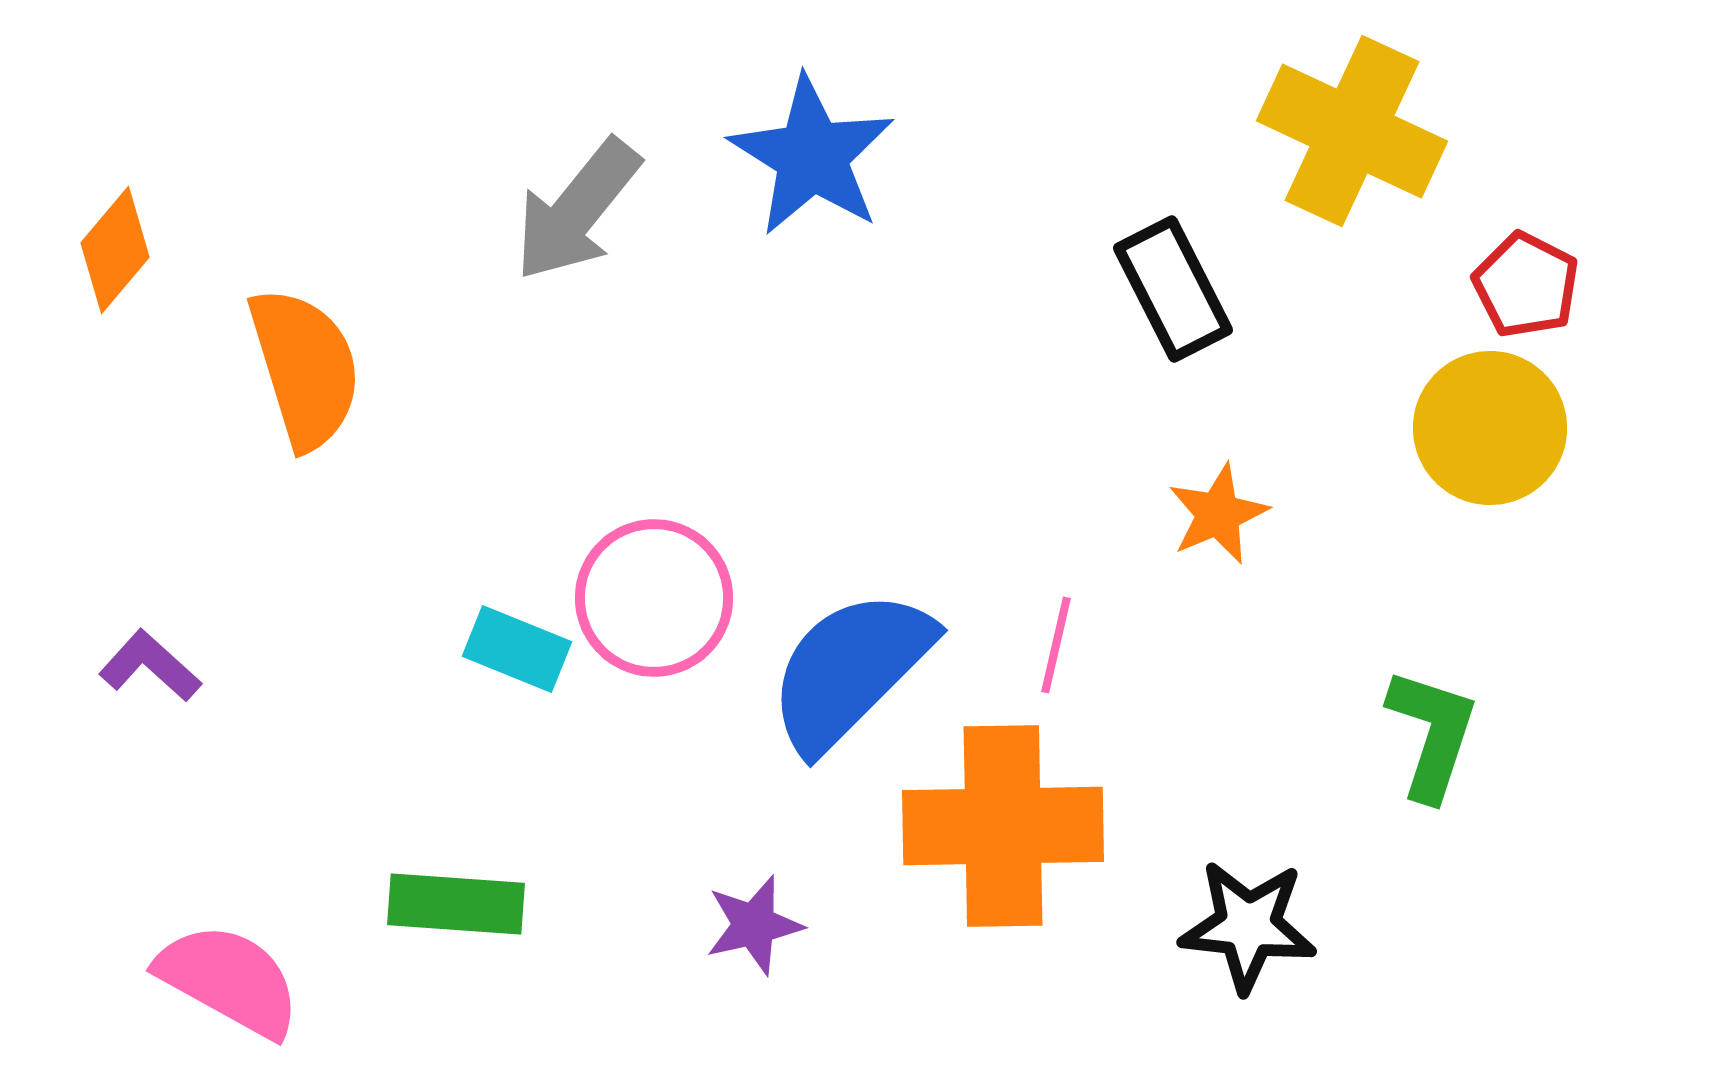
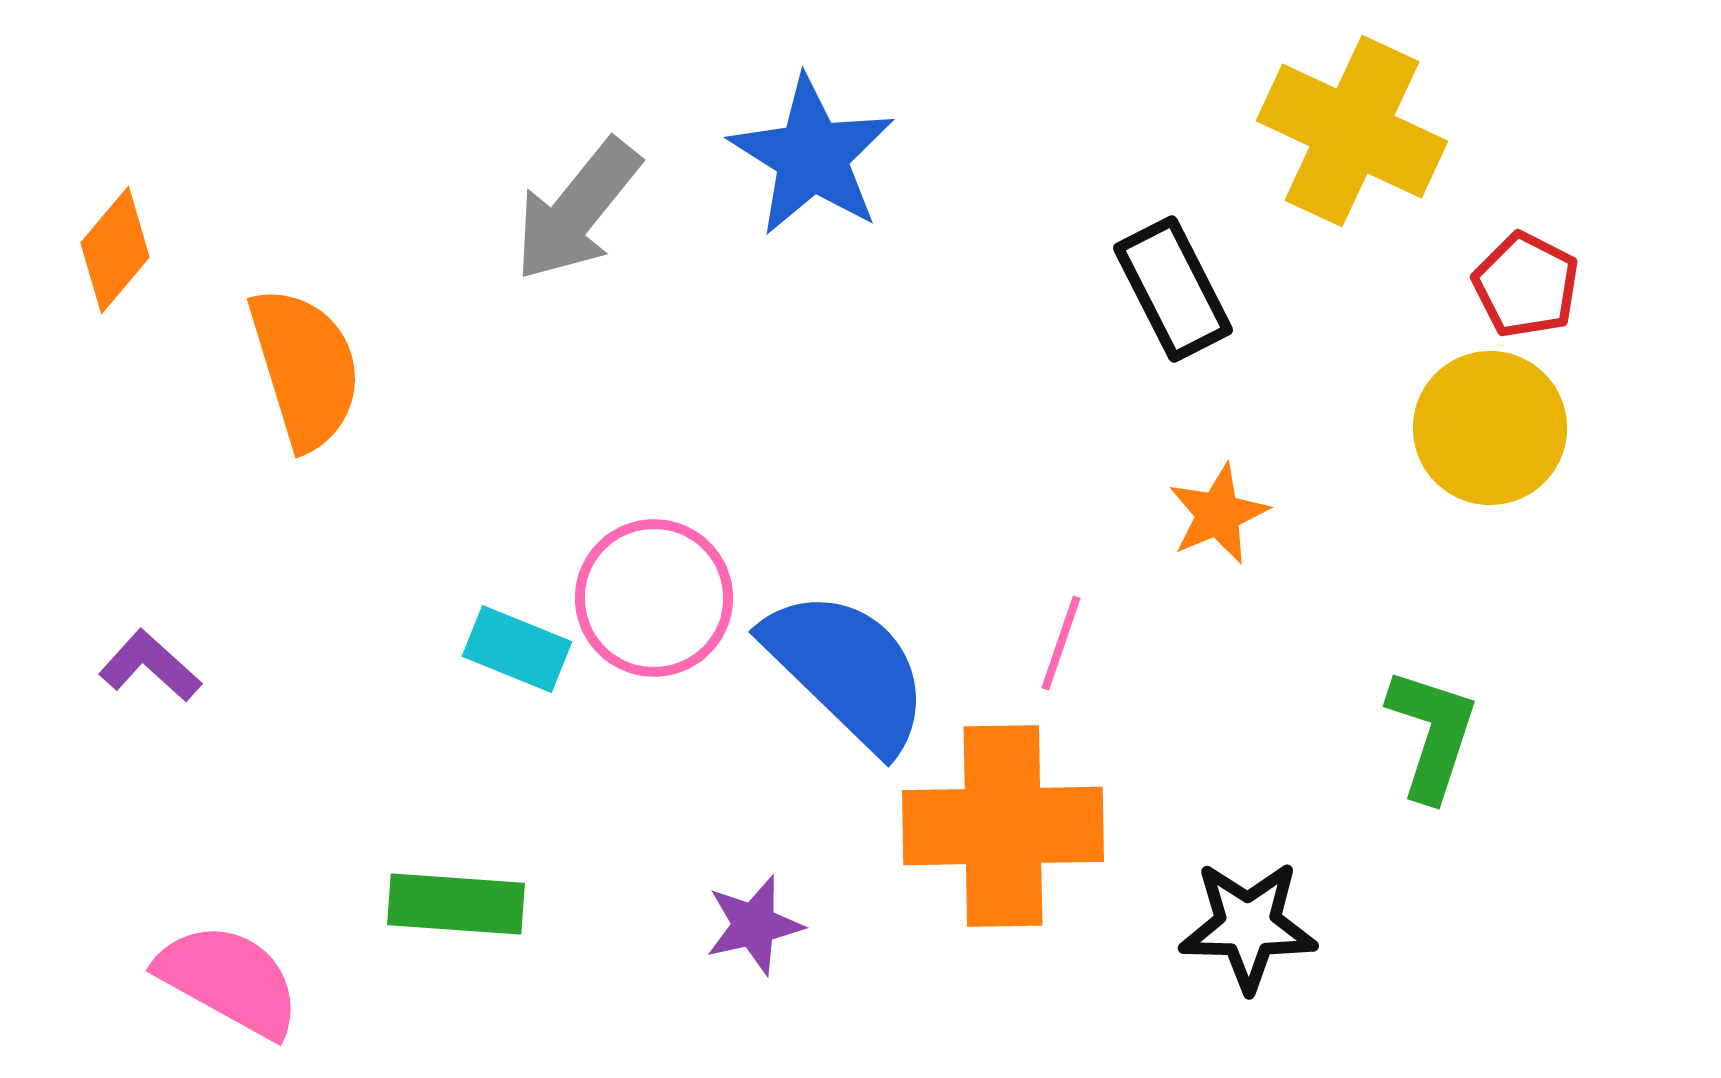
pink line: moved 5 px right, 2 px up; rotated 6 degrees clockwise
blue semicircle: moved 3 px left; rotated 89 degrees clockwise
black star: rotated 5 degrees counterclockwise
